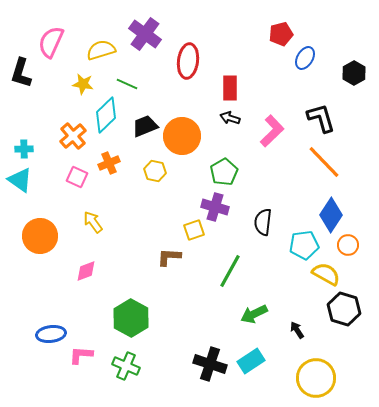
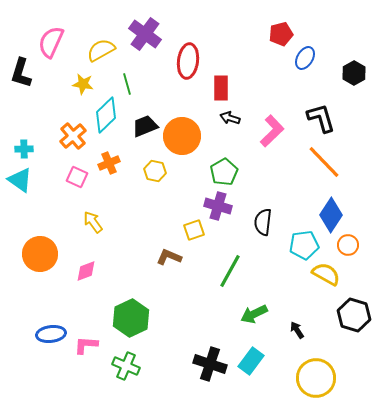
yellow semicircle at (101, 50): rotated 12 degrees counterclockwise
green line at (127, 84): rotated 50 degrees clockwise
red rectangle at (230, 88): moved 9 px left
purple cross at (215, 207): moved 3 px right, 1 px up
orange circle at (40, 236): moved 18 px down
brown L-shape at (169, 257): rotated 20 degrees clockwise
black hexagon at (344, 309): moved 10 px right, 6 px down
green hexagon at (131, 318): rotated 6 degrees clockwise
pink L-shape at (81, 355): moved 5 px right, 10 px up
cyan rectangle at (251, 361): rotated 20 degrees counterclockwise
